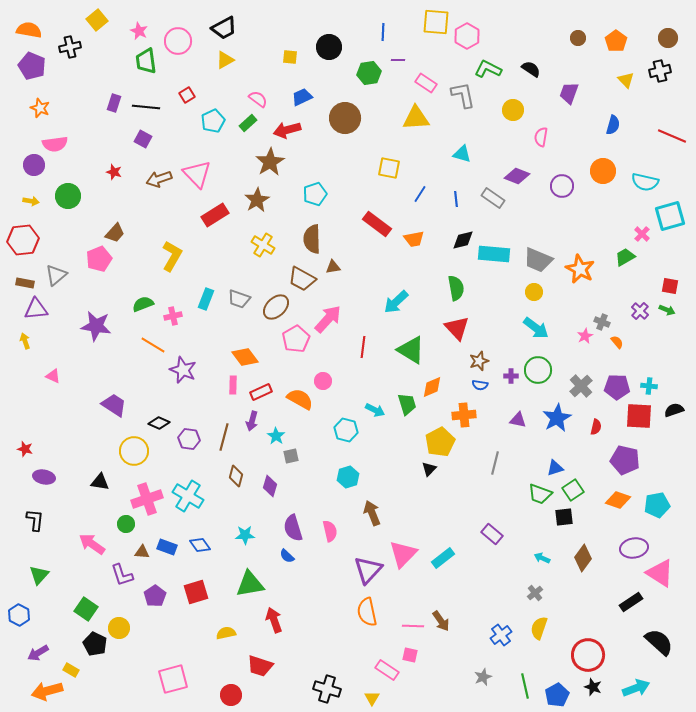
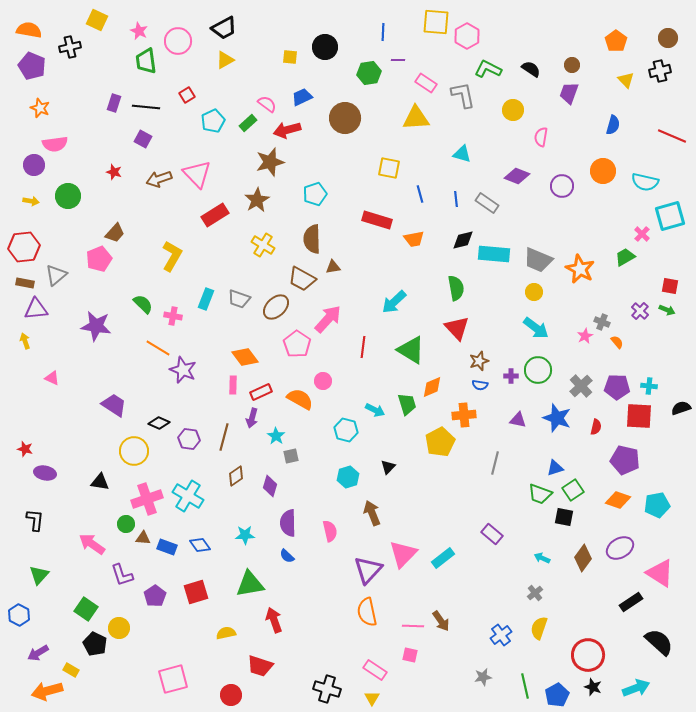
yellow square at (97, 20): rotated 25 degrees counterclockwise
brown circle at (578, 38): moved 6 px left, 27 px down
black circle at (329, 47): moved 4 px left
pink semicircle at (258, 99): moved 9 px right, 5 px down
brown star at (270, 162): rotated 16 degrees clockwise
blue line at (420, 194): rotated 48 degrees counterclockwise
gray rectangle at (493, 198): moved 6 px left, 5 px down
red rectangle at (377, 224): moved 4 px up; rotated 20 degrees counterclockwise
red hexagon at (23, 240): moved 1 px right, 7 px down
cyan arrow at (396, 302): moved 2 px left
green semicircle at (143, 304): rotated 65 degrees clockwise
pink cross at (173, 316): rotated 24 degrees clockwise
pink pentagon at (296, 339): moved 1 px right, 5 px down; rotated 8 degrees counterclockwise
orange line at (153, 345): moved 5 px right, 3 px down
pink triangle at (53, 376): moved 1 px left, 2 px down
black semicircle at (674, 410): moved 7 px right, 2 px up
blue star at (557, 418): rotated 24 degrees counterclockwise
purple arrow at (252, 421): moved 3 px up
black triangle at (429, 469): moved 41 px left, 2 px up
brown diamond at (236, 476): rotated 40 degrees clockwise
purple ellipse at (44, 477): moved 1 px right, 4 px up
black square at (564, 517): rotated 18 degrees clockwise
purple semicircle at (293, 528): moved 5 px left, 5 px up; rotated 16 degrees clockwise
purple ellipse at (634, 548): moved 14 px left; rotated 20 degrees counterclockwise
brown triangle at (142, 552): moved 1 px right, 14 px up
pink rectangle at (387, 670): moved 12 px left
gray star at (483, 677): rotated 12 degrees clockwise
